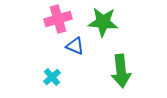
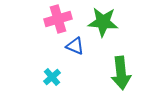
green arrow: moved 2 px down
